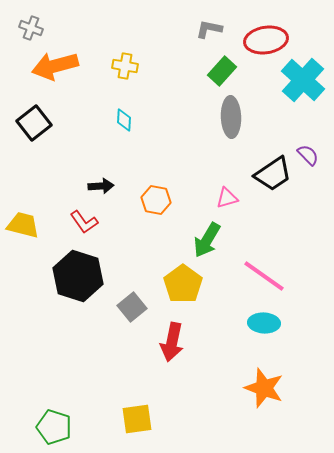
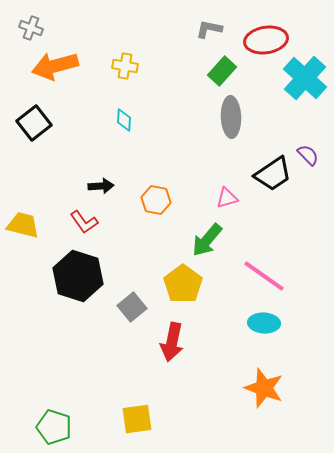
cyan cross: moved 2 px right, 2 px up
green arrow: rotated 9 degrees clockwise
